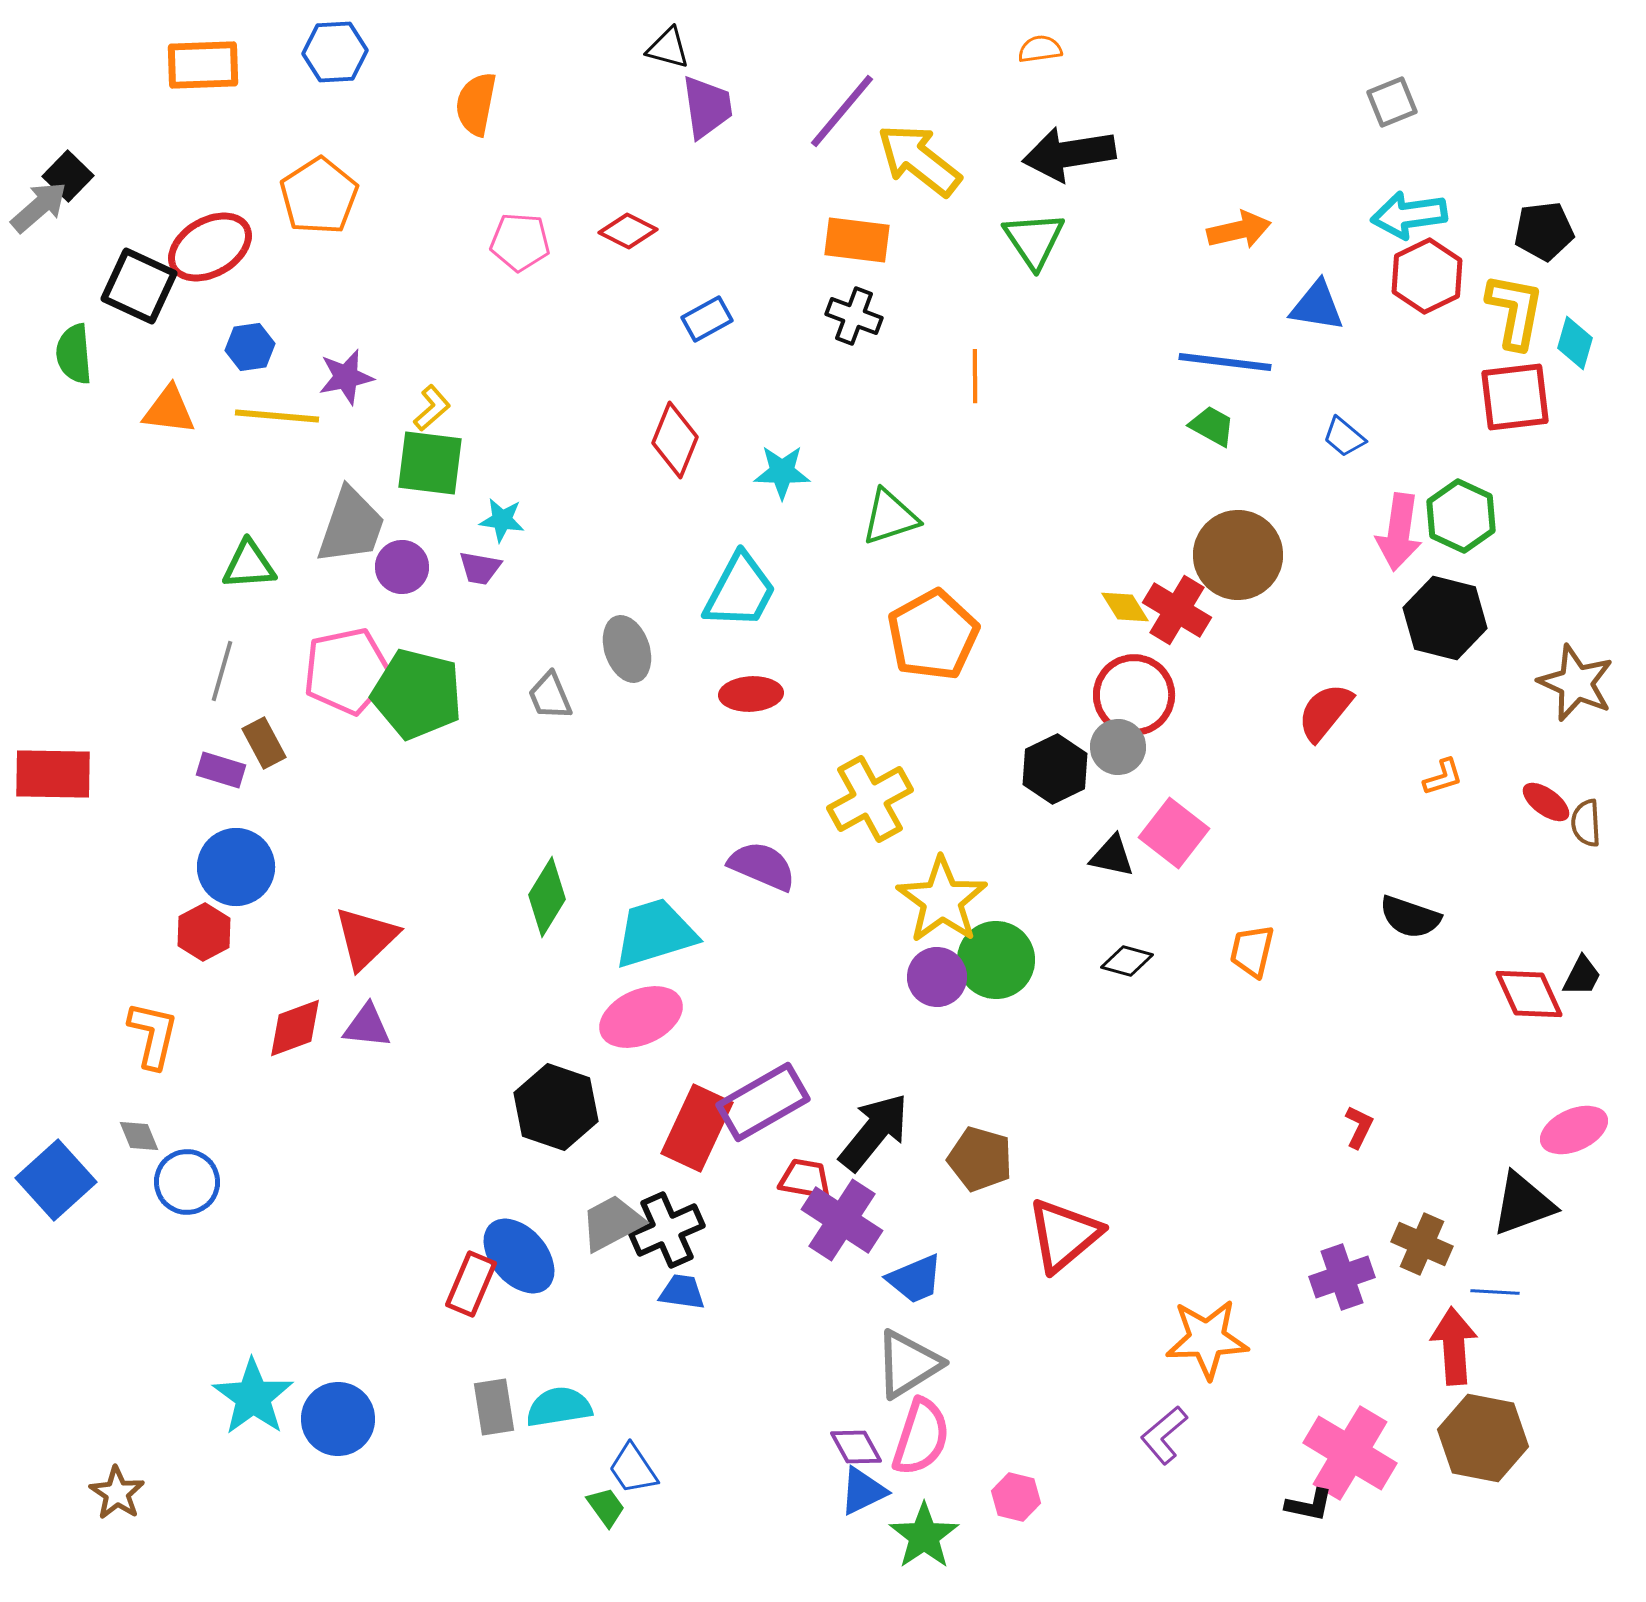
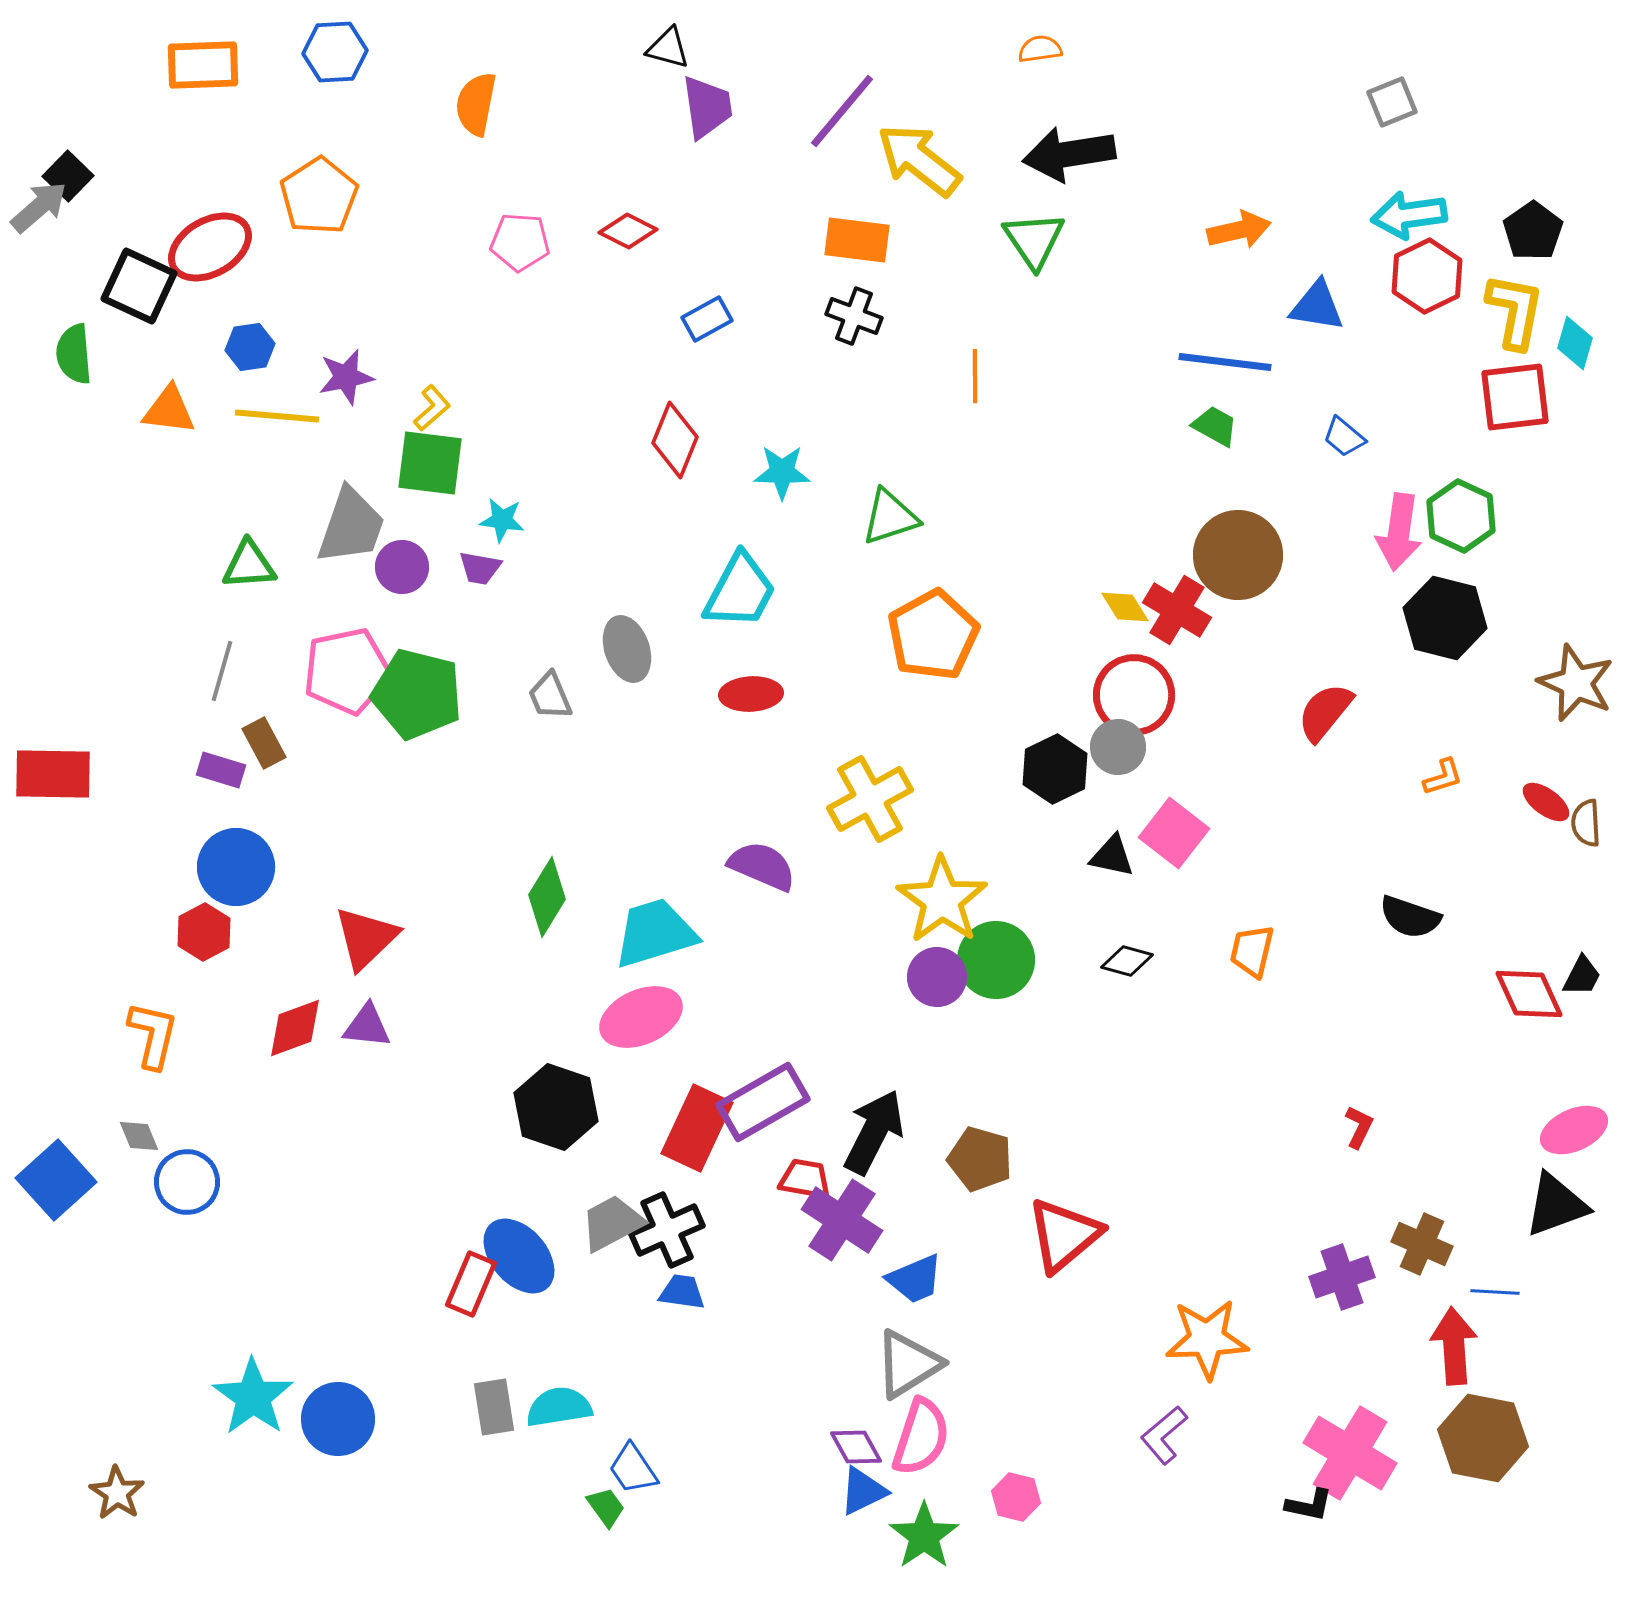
black pentagon at (1544, 231): moved 11 px left; rotated 28 degrees counterclockwise
green trapezoid at (1212, 426): moved 3 px right
black arrow at (874, 1132): rotated 12 degrees counterclockwise
black triangle at (1523, 1204): moved 33 px right, 1 px down
